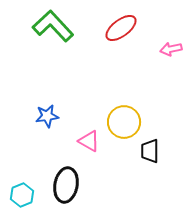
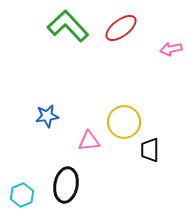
green L-shape: moved 15 px right
pink triangle: rotated 35 degrees counterclockwise
black trapezoid: moved 1 px up
